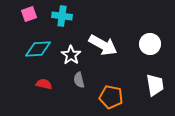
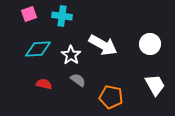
gray semicircle: moved 1 px left; rotated 140 degrees clockwise
white trapezoid: rotated 20 degrees counterclockwise
